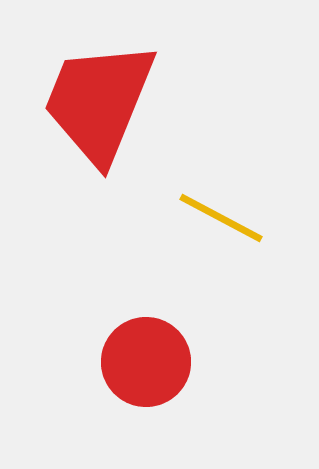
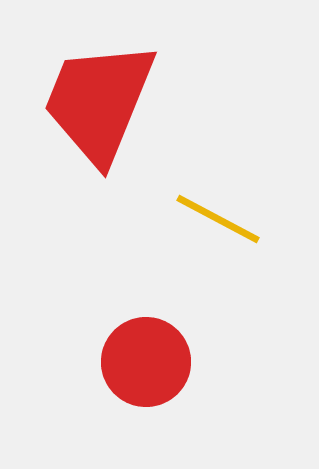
yellow line: moved 3 px left, 1 px down
